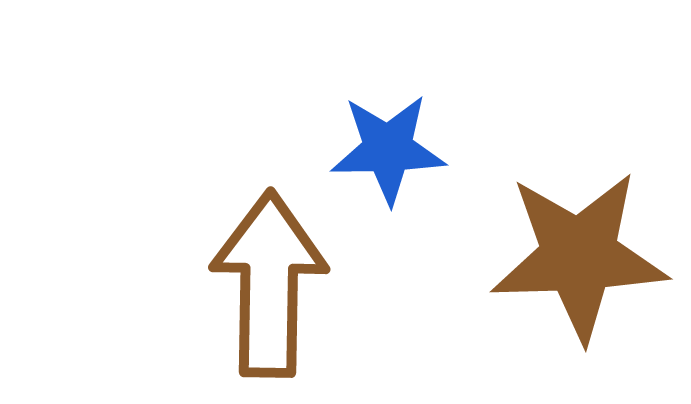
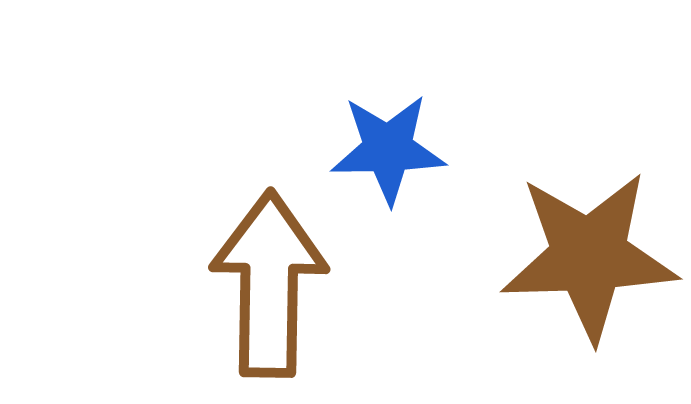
brown star: moved 10 px right
